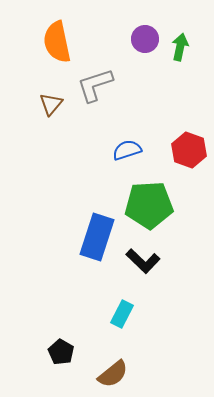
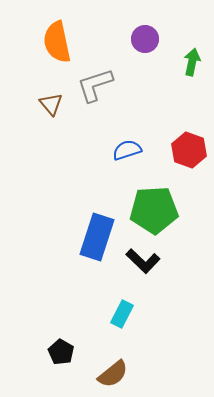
green arrow: moved 12 px right, 15 px down
brown triangle: rotated 20 degrees counterclockwise
green pentagon: moved 5 px right, 5 px down
